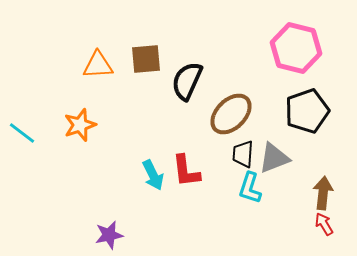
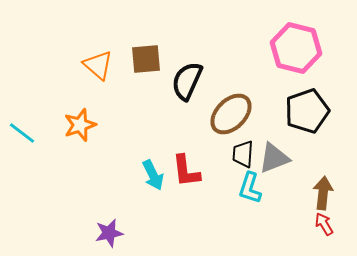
orange triangle: rotated 44 degrees clockwise
purple star: moved 2 px up
